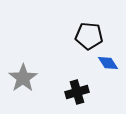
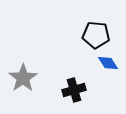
black pentagon: moved 7 px right, 1 px up
black cross: moved 3 px left, 2 px up
